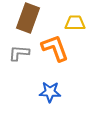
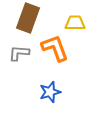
blue star: rotated 20 degrees counterclockwise
